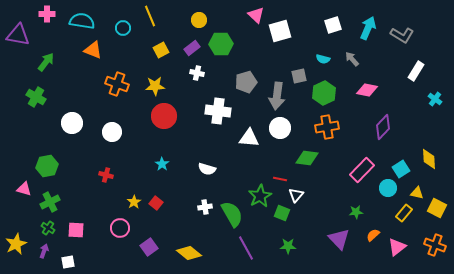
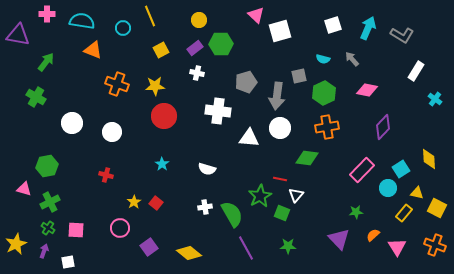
purple rectangle at (192, 48): moved 3 px right
pink triangle at (397, 247): rotated 24 degrees counterclockwise
